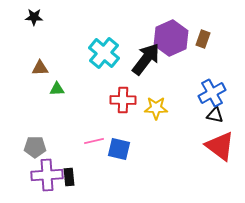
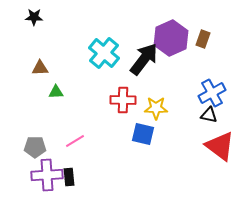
black arrow: moved 2 px left
green triangle: moved 1 px left, 3 px down
black triangle: moved 6 px left
pink line: moved 19 px left; rotated 18 degrees counterclockwise
blue square: moved 24 px right, 15 px up
